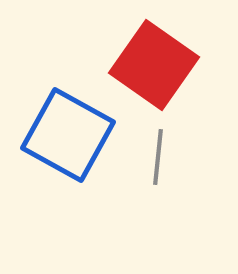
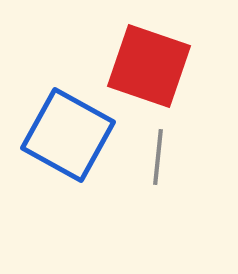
red square: moved 5 px left, 1 px down; rotated 16 degrees counterclockwise
